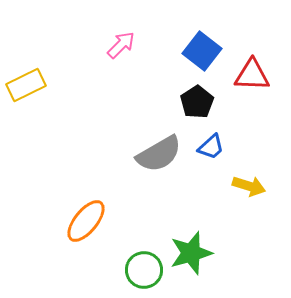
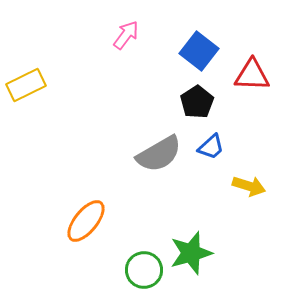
pink arrow: moved 5 px right, 10 px up; rotated 8 degrees counterclockwise
blue square: moved 3 px left
